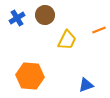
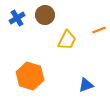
orange hexagon: rotated 12 degrees clockwise
